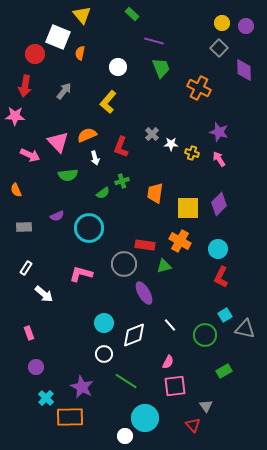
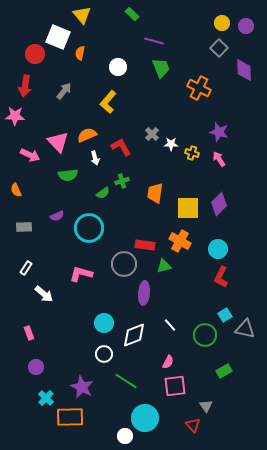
red L-shape at (121, 147): rotated 130 degrees clockwise
purple ellipse at (144, 293): rotated 35 degrees clockwise
